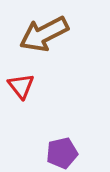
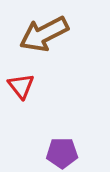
purple pentagon: rotated 12 degrees clockwise
